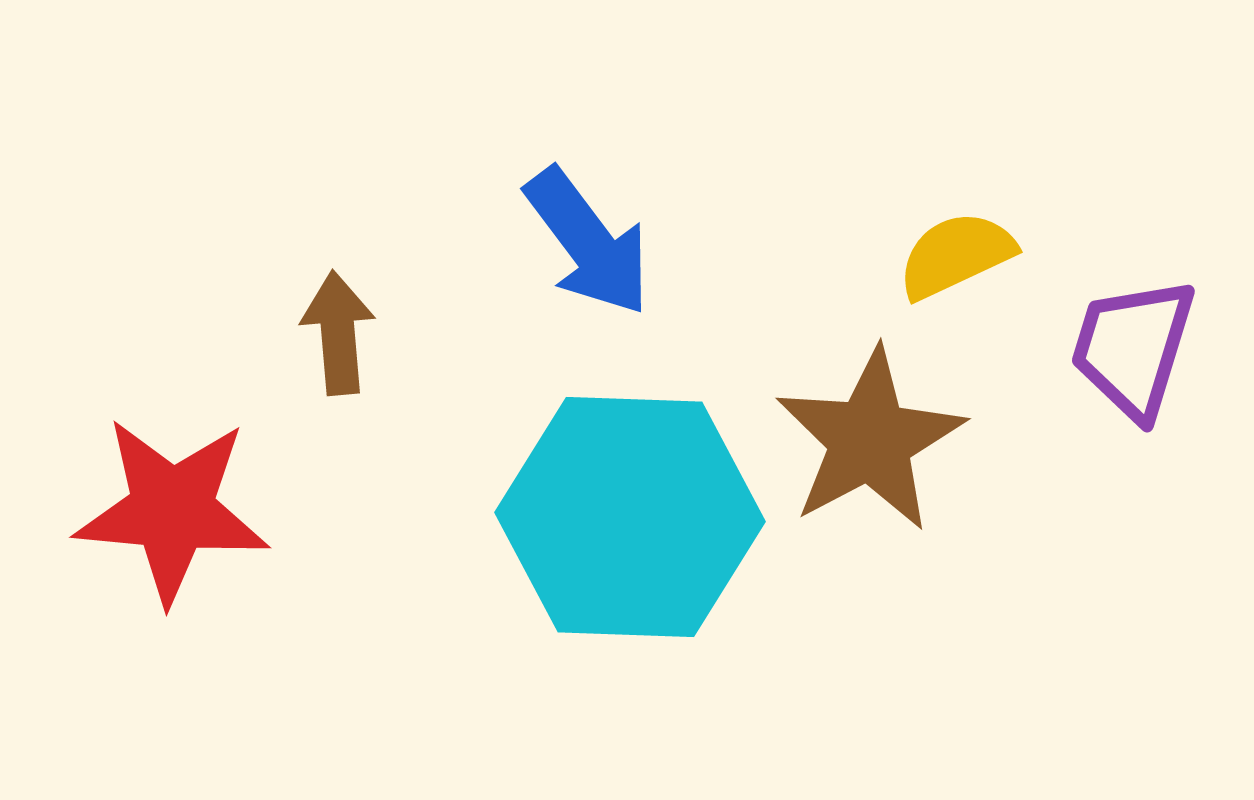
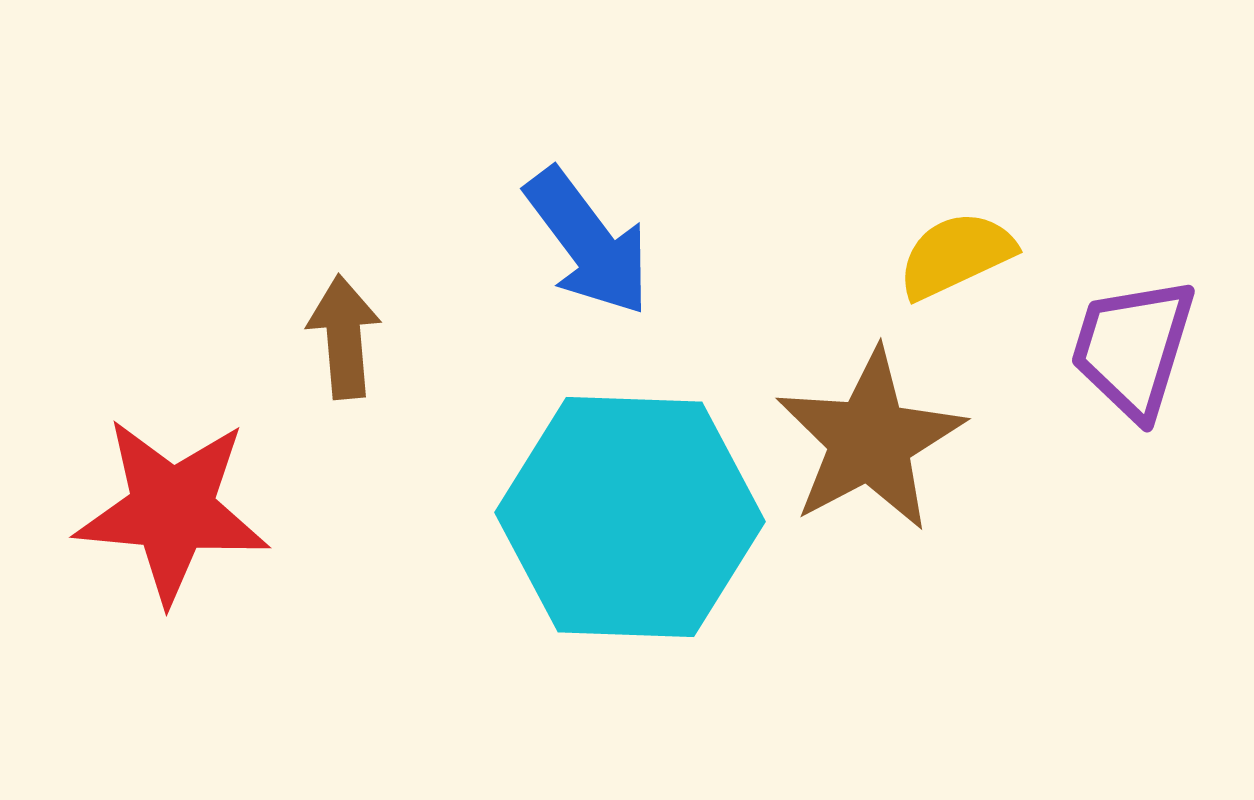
brown arrow: moved 6 px right, 4 px down
